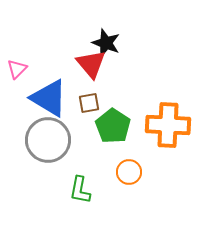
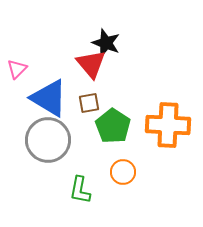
orange circle: moved 6 px left
